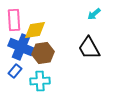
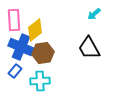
yellow diamond: rotated 30 degrees counterclockwise
